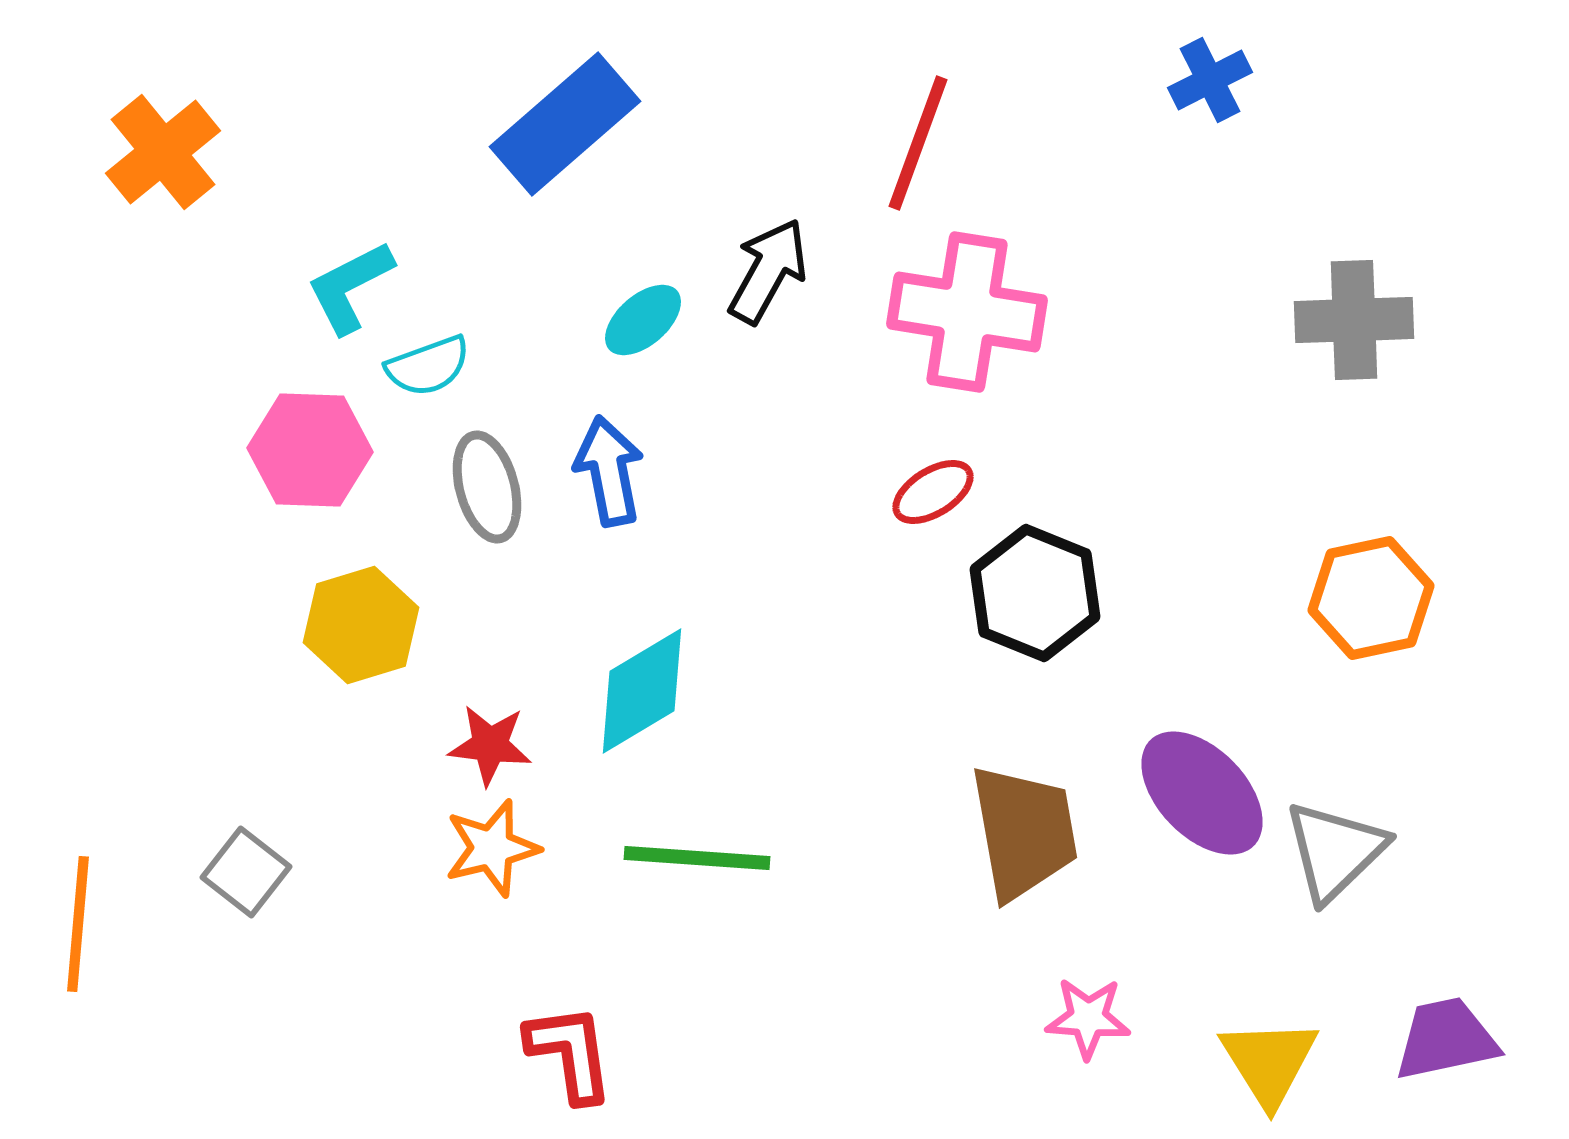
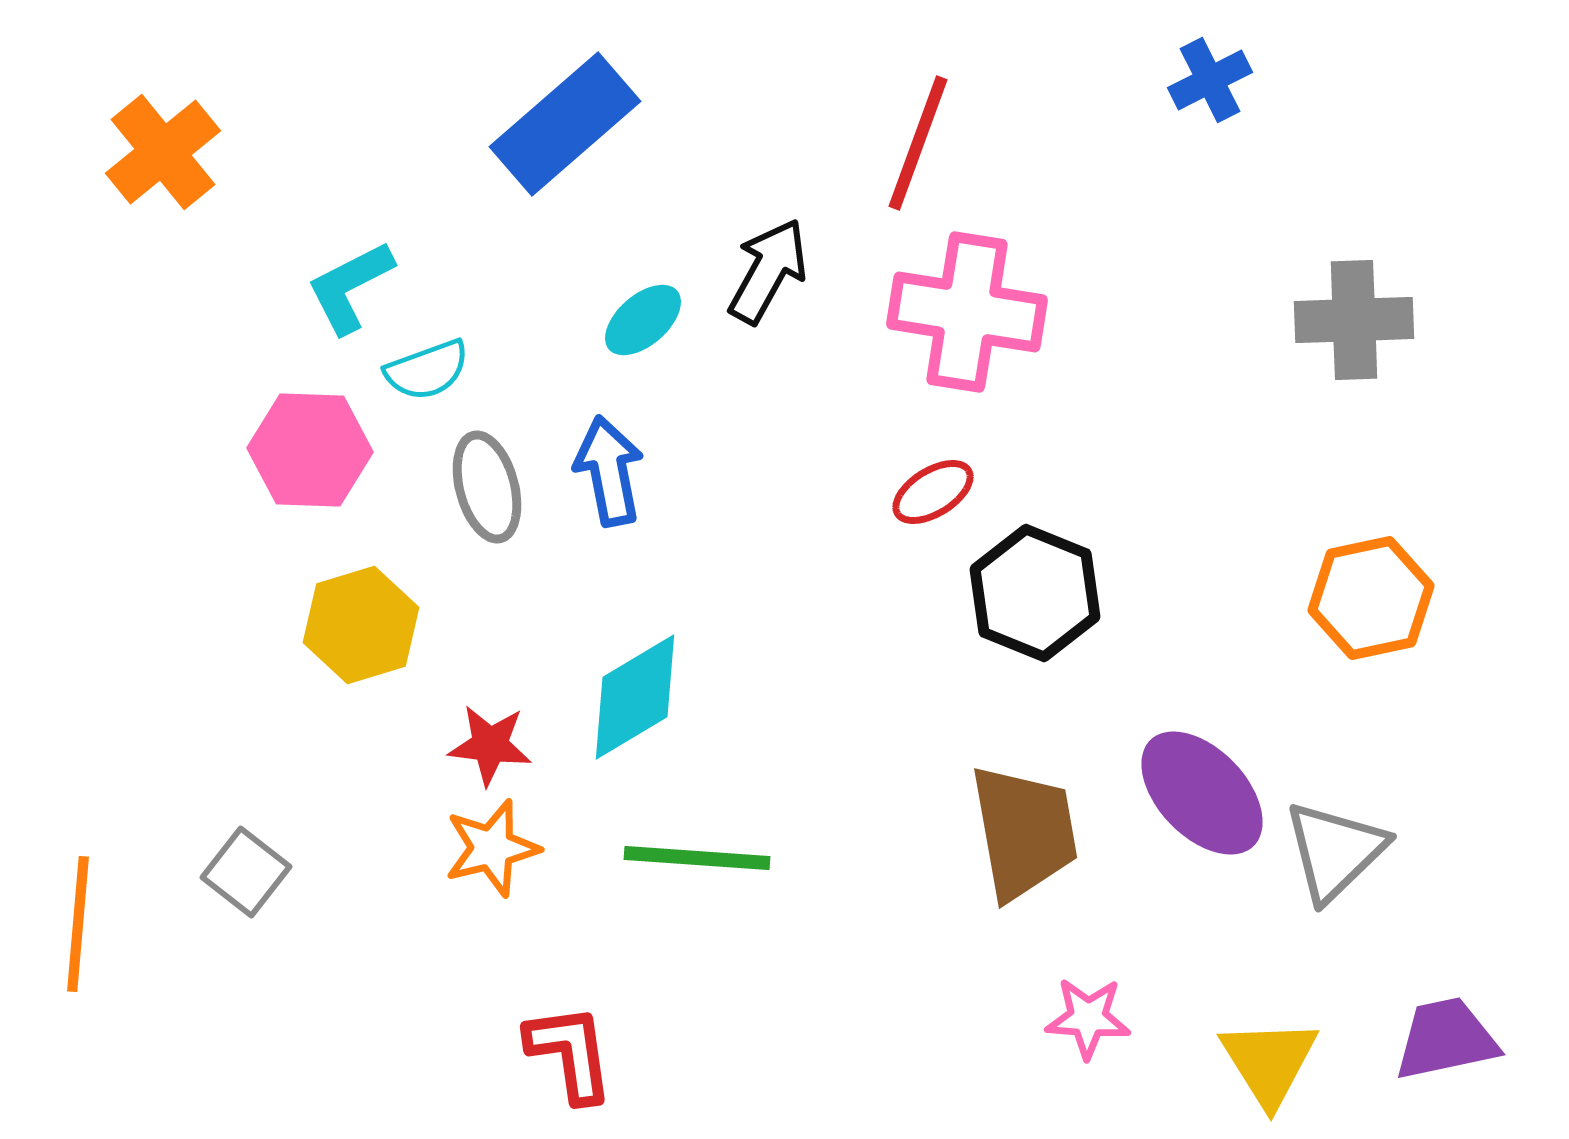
cyan semicircle: moved 1 px left, 4 px down
cyan diamond: moved 7 px left, 6 px down
